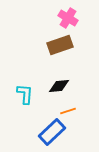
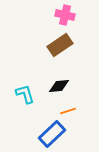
pink cross: moved 3 px left, 3 px up; rotated 18 degrees counterclockwise
brown rectangle: rotated 15 degrees counterclockwise
cyan L-shape: rotated 20 degrees counterclockwise
blue rectangle: moved 2 px down
